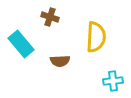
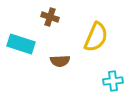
yellow semicircle: rotated 20 degrees clockwise
cyan rectangle: rotated 32 degrees counterclockwise
